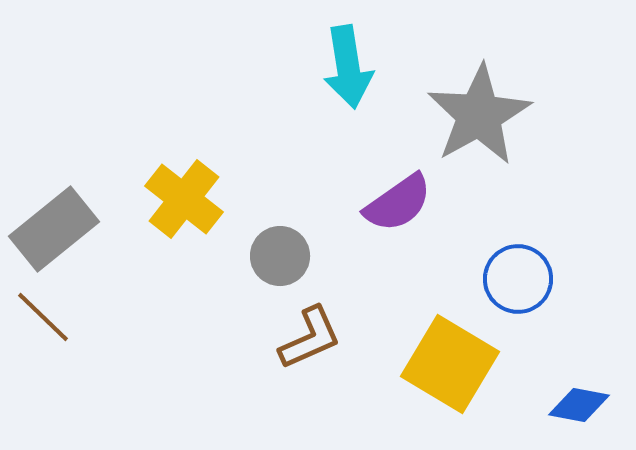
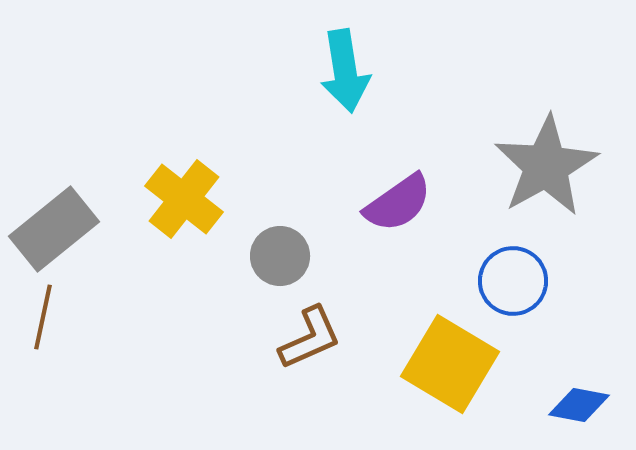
cyan arrow: moved 3 px left, 4 px down
gray star: moved 67 px right, 51 px down
blue circle: moved 5 px left, 2 px down
brown line: rotated 58 degrees clockwise
